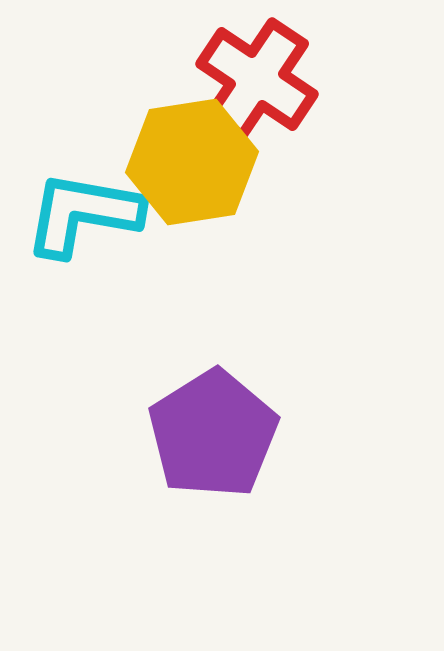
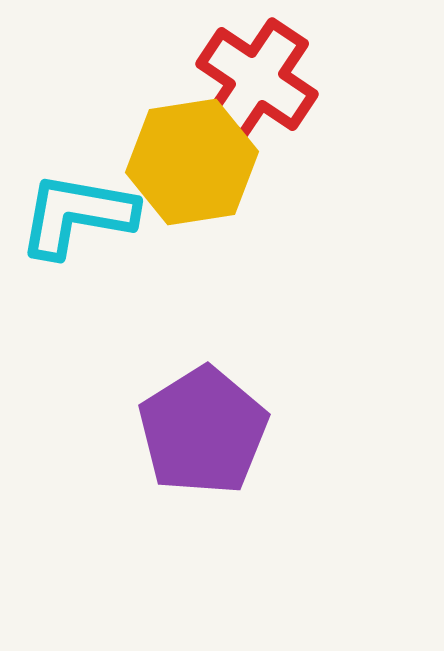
cyan L-shape: moved 6 px left, 1 px down
purple pentagon: moved 10 px left, 3 px up
